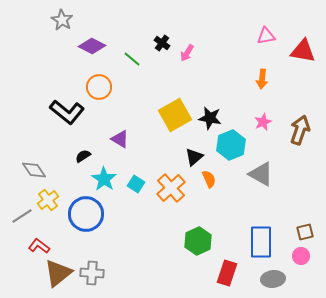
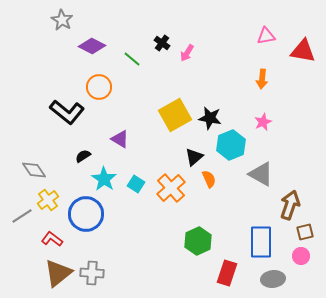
brown arrow: moved 10 px left, 75 px down
red L-shape: moved 13 px right, 7 px up
